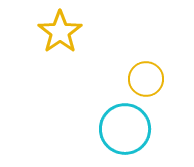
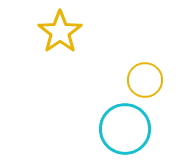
yellow circle: moved 1 px left, 1 px down
